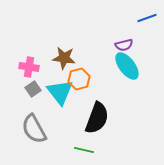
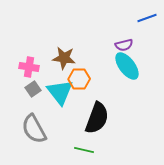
orange hexagon: rotated 15 degrees clockwise
